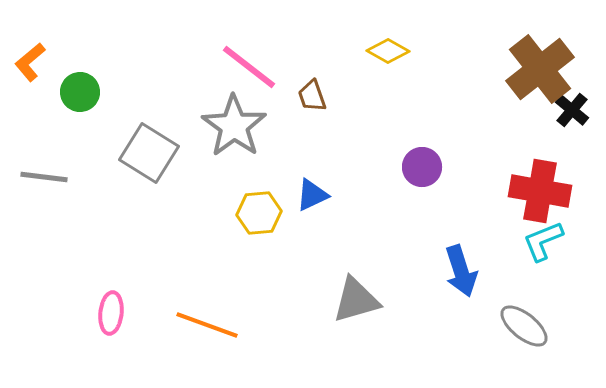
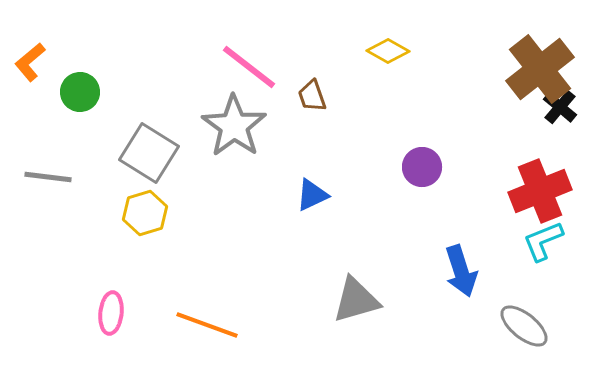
black cross: moved 12 px left, 3 px up
gray line: moved 4 px right
red cross: rotated 32 degrees counterclockwise
yellow hexagon: moved 114 px left; rotated 12 degrees counterclockwise
